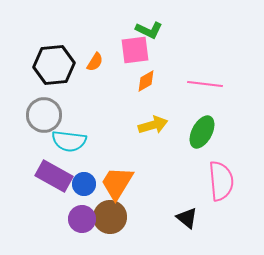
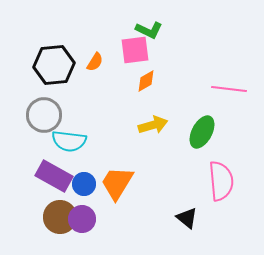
pink line: moved 24 px right, 5 px down
brown circle: moved 50 px left
